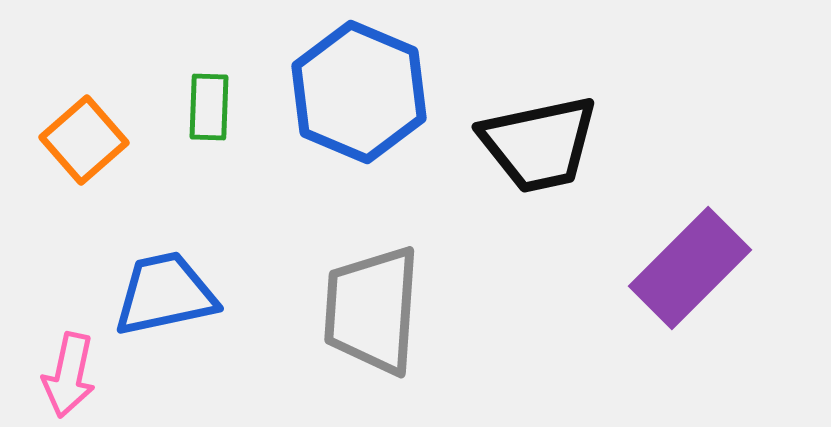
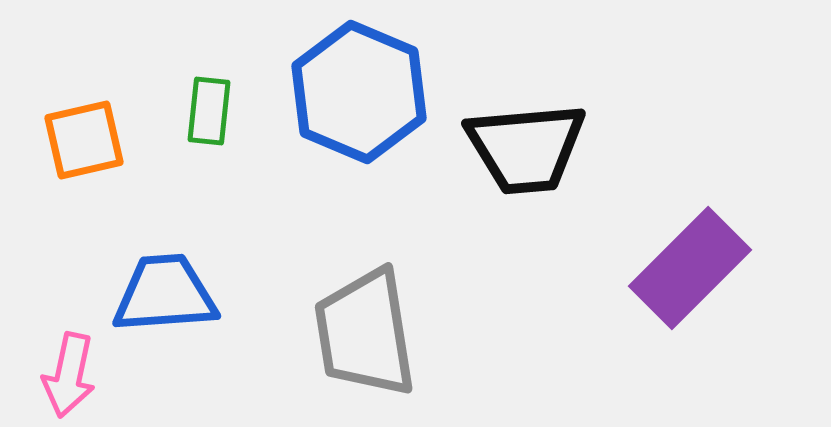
green rectangle: moved 4 px down; rotated 4 degrees clockwise
orange square: rotated 28 degrees clockwise
black trapezoid: moved 13 px left, 4 px down; rotated 7 degrees clockwise
blue trapezoid: rotated 8 degrees clockwise
gray trapezoid: moved 7 px left, 23 px down; rotated 13 degrees counterclockwise
